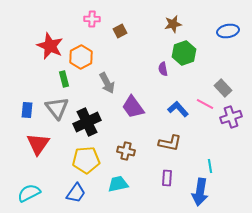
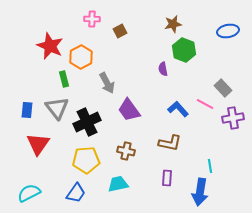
green hexagon: moved 3 px up; rotated 20 degrees counterclockwise
purple trapezoid: moved 4 px left, 3 px down
purple cross: moved 2 px right, 1 px down; rotated 10 degrees clockwise
